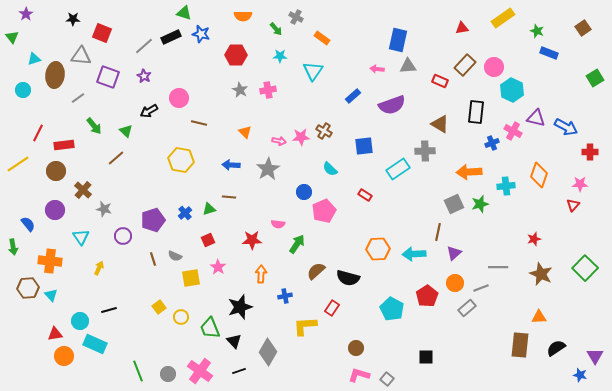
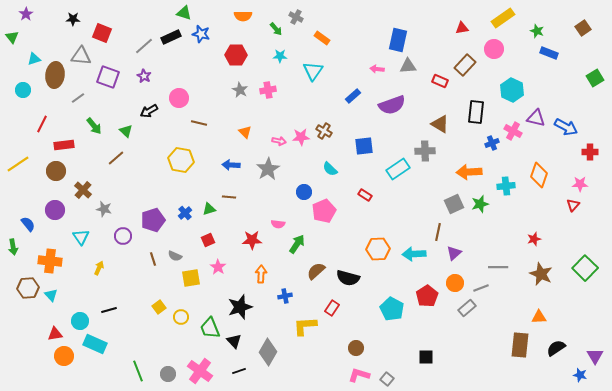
pink circle at (494, 67): moved 18 px up
red line at (38, 133): moved 4 px right, 9 px up
